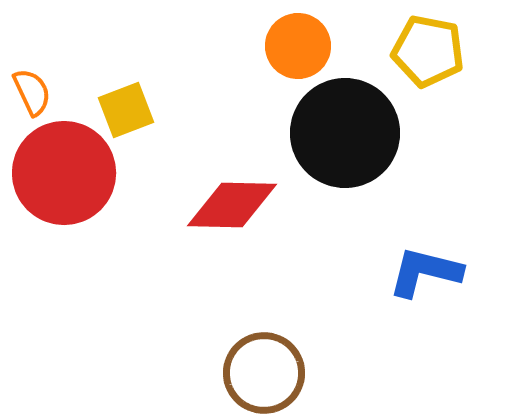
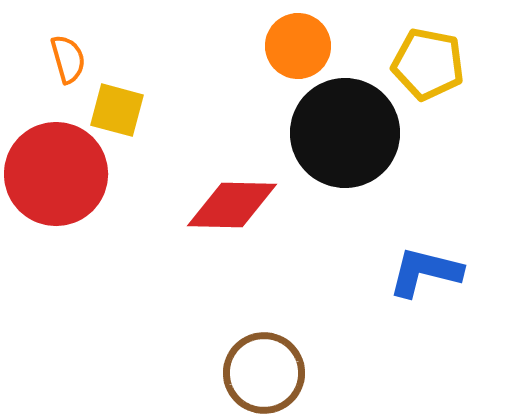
yellow pentagon: moved 13 px down
orange semicircle: moved 36 px right, 33 px up; rotated 9 degrees clockwise
yellow square: moved 9 px left; rotated 36 degrees clockwise
red circle: moved 8 px left, 1 px down
